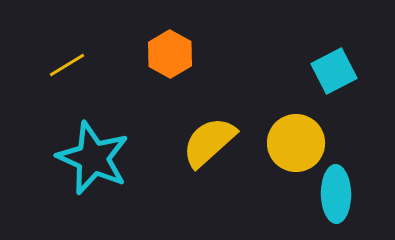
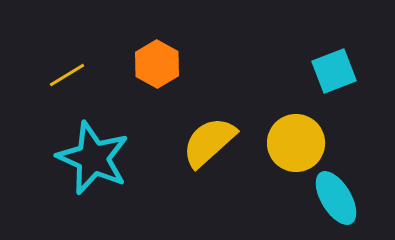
orange hexagon: moved 13 px left, 10 px down
yellow line: moved 10 px down
cyan square: rotated 6 degrees clockwise
cyan ellipse: moved 4 px down; rotated 30 degrees counterclockwise
